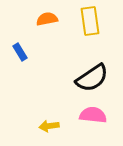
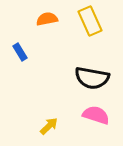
yellow rectangle: rotated 16 degrees counterclockwise
black semicircle: rotated 44 degrees clockwise
pink semicircle: moved 3 px right; rotated 12 degrees clockwise
yellow arrow: rotated 144 degrees clockwise
